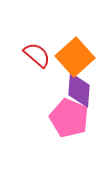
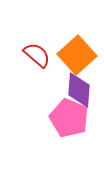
orange square: moved 2 px right, 2 px up
